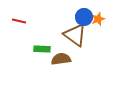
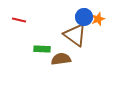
red line: moved 1 px up
